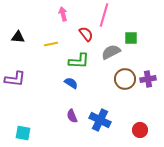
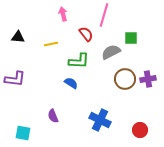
purple semicircle: moved 19 px left
